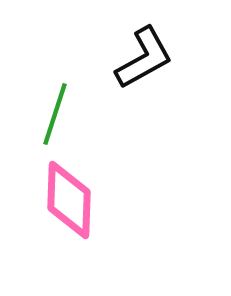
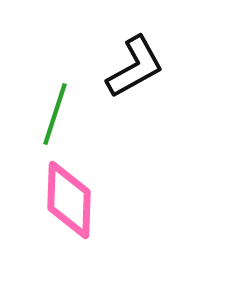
black L-shape: moved 9 px left, 9 px down
